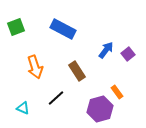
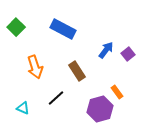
green square: rotated 24 degrees counterclockwise
